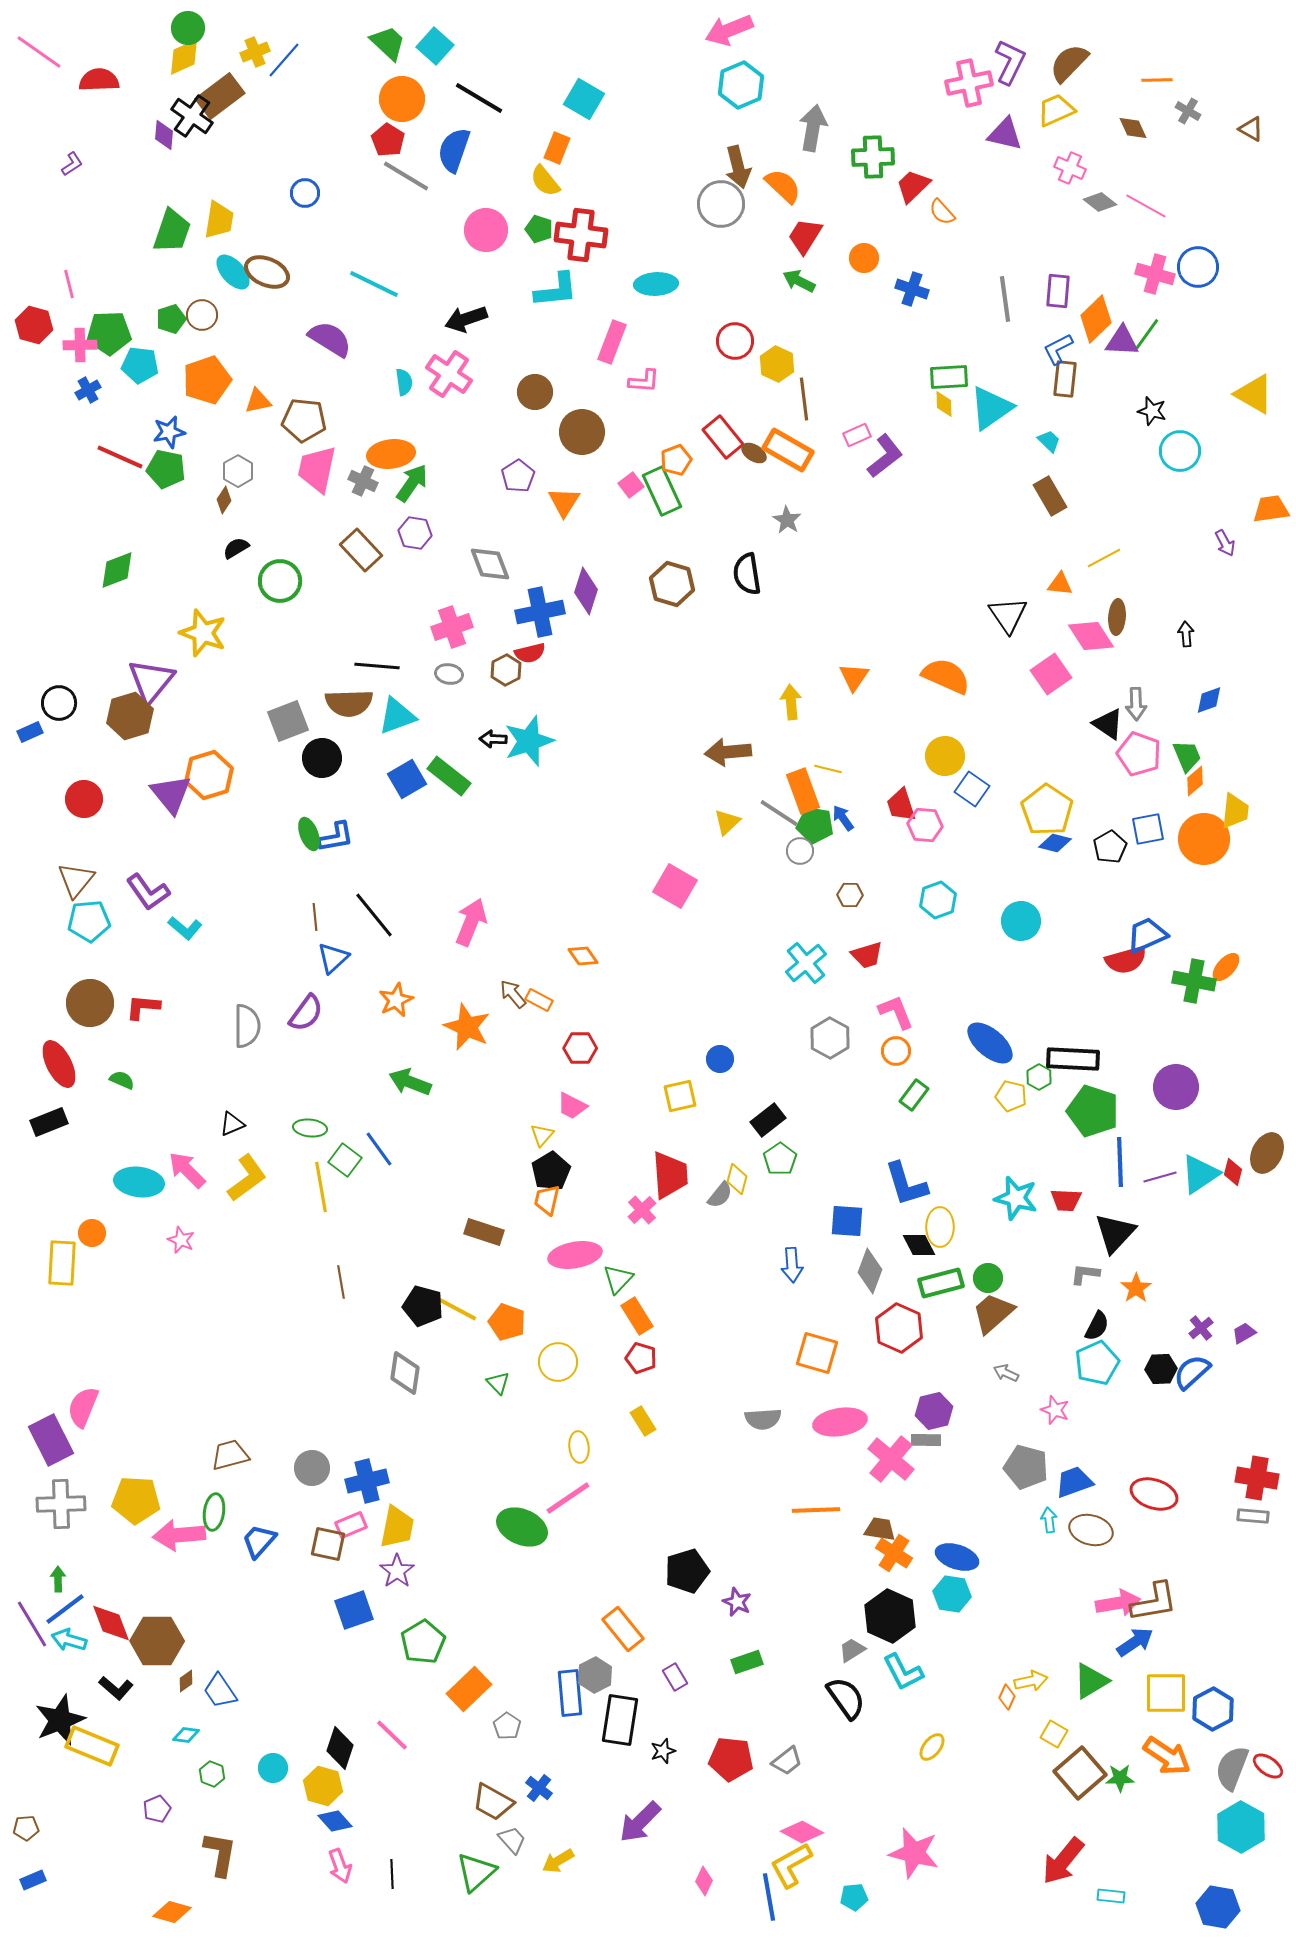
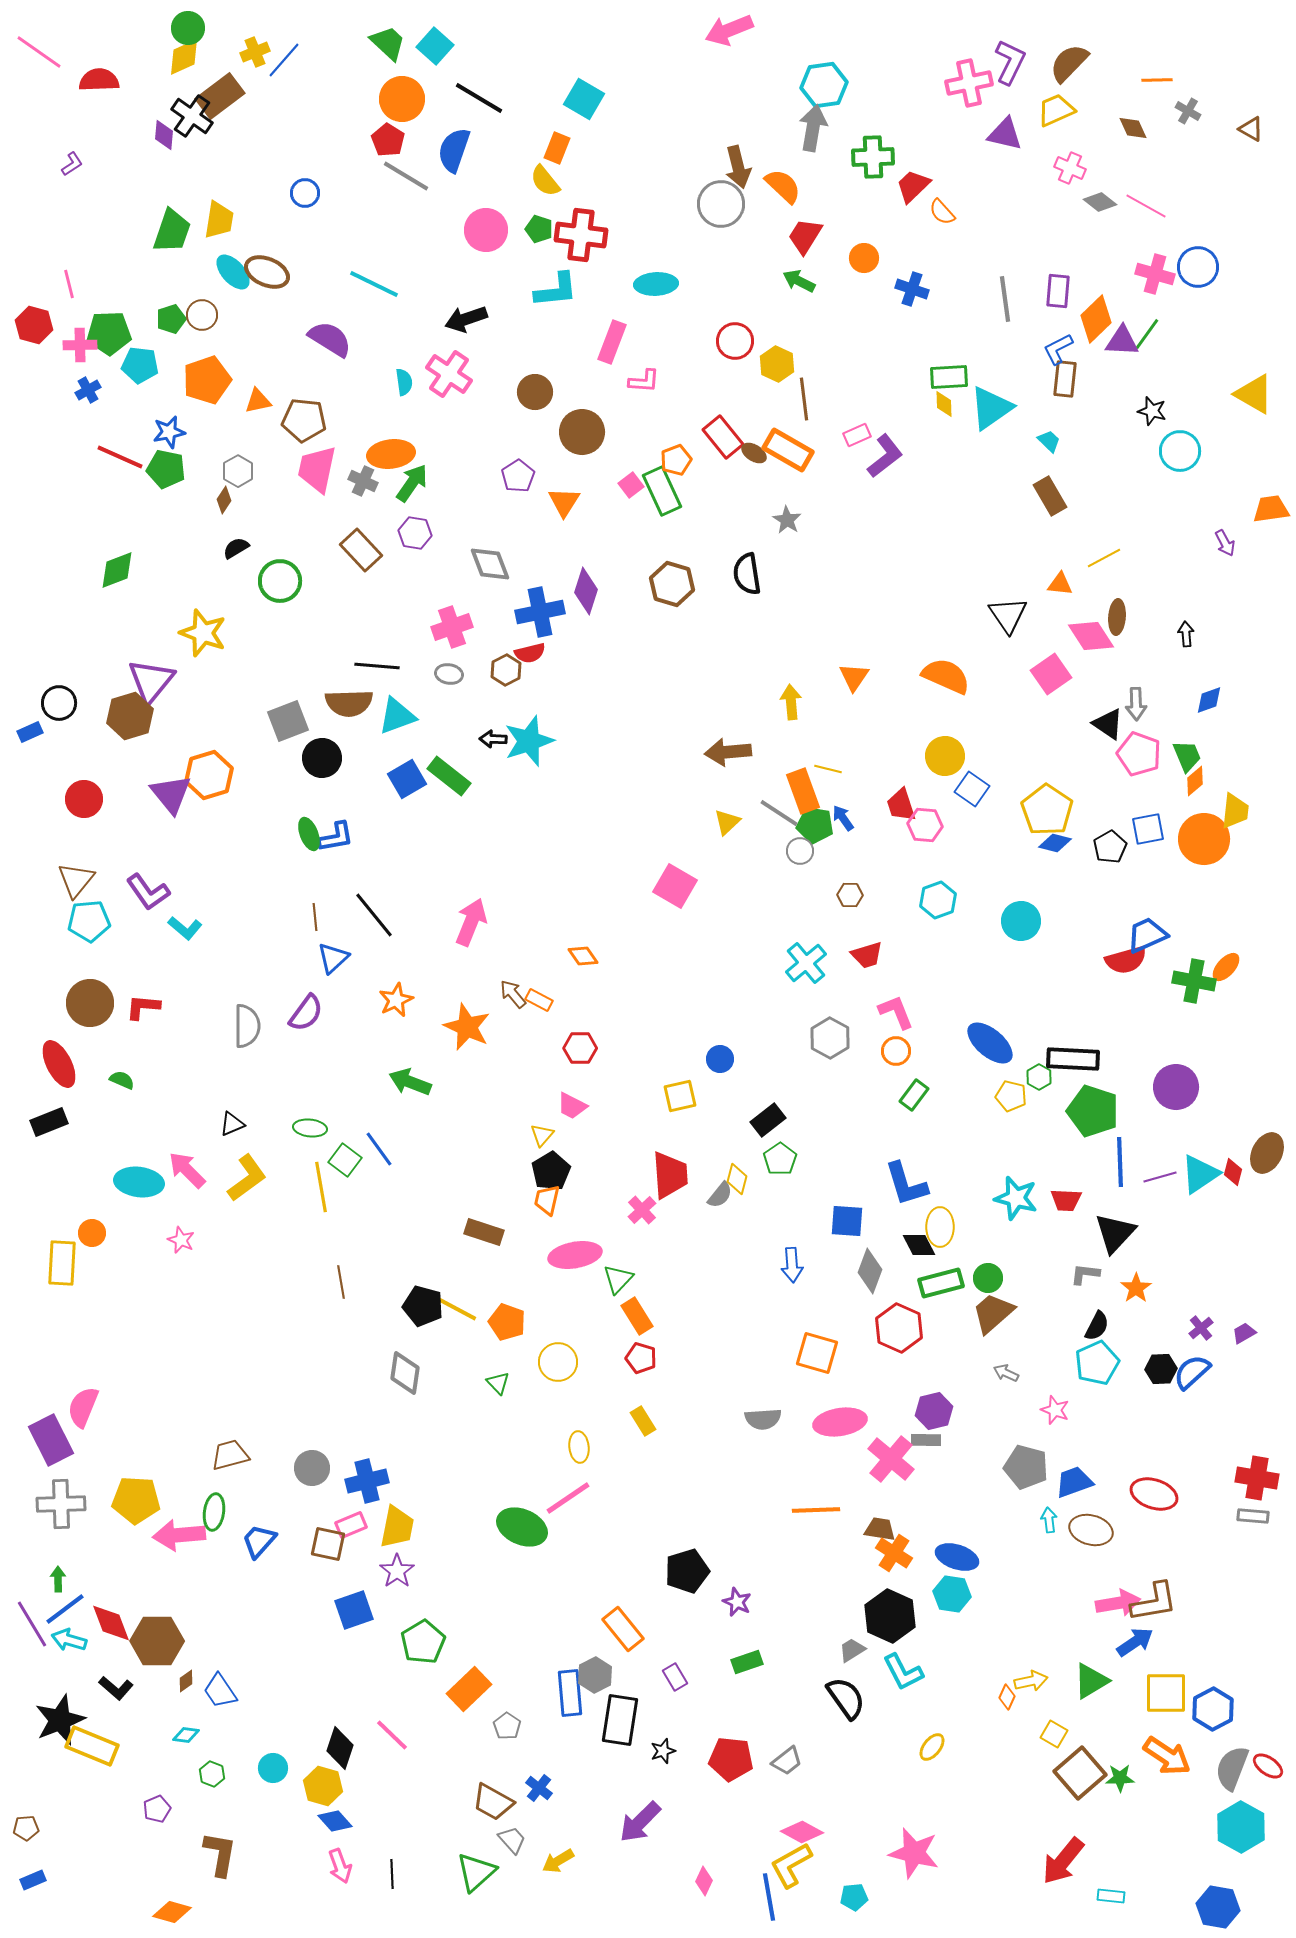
cyan hexagon at (741, 85): moved 83 px right; rotated 15 degrees clockwise
